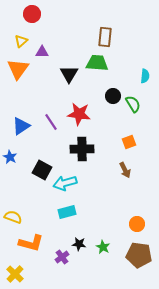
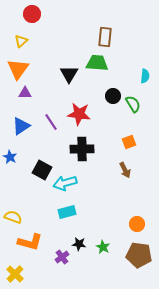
purple triangle: moved 17 px left, 41 px down
orange L-shape: moved 1 px left, 1 px up
